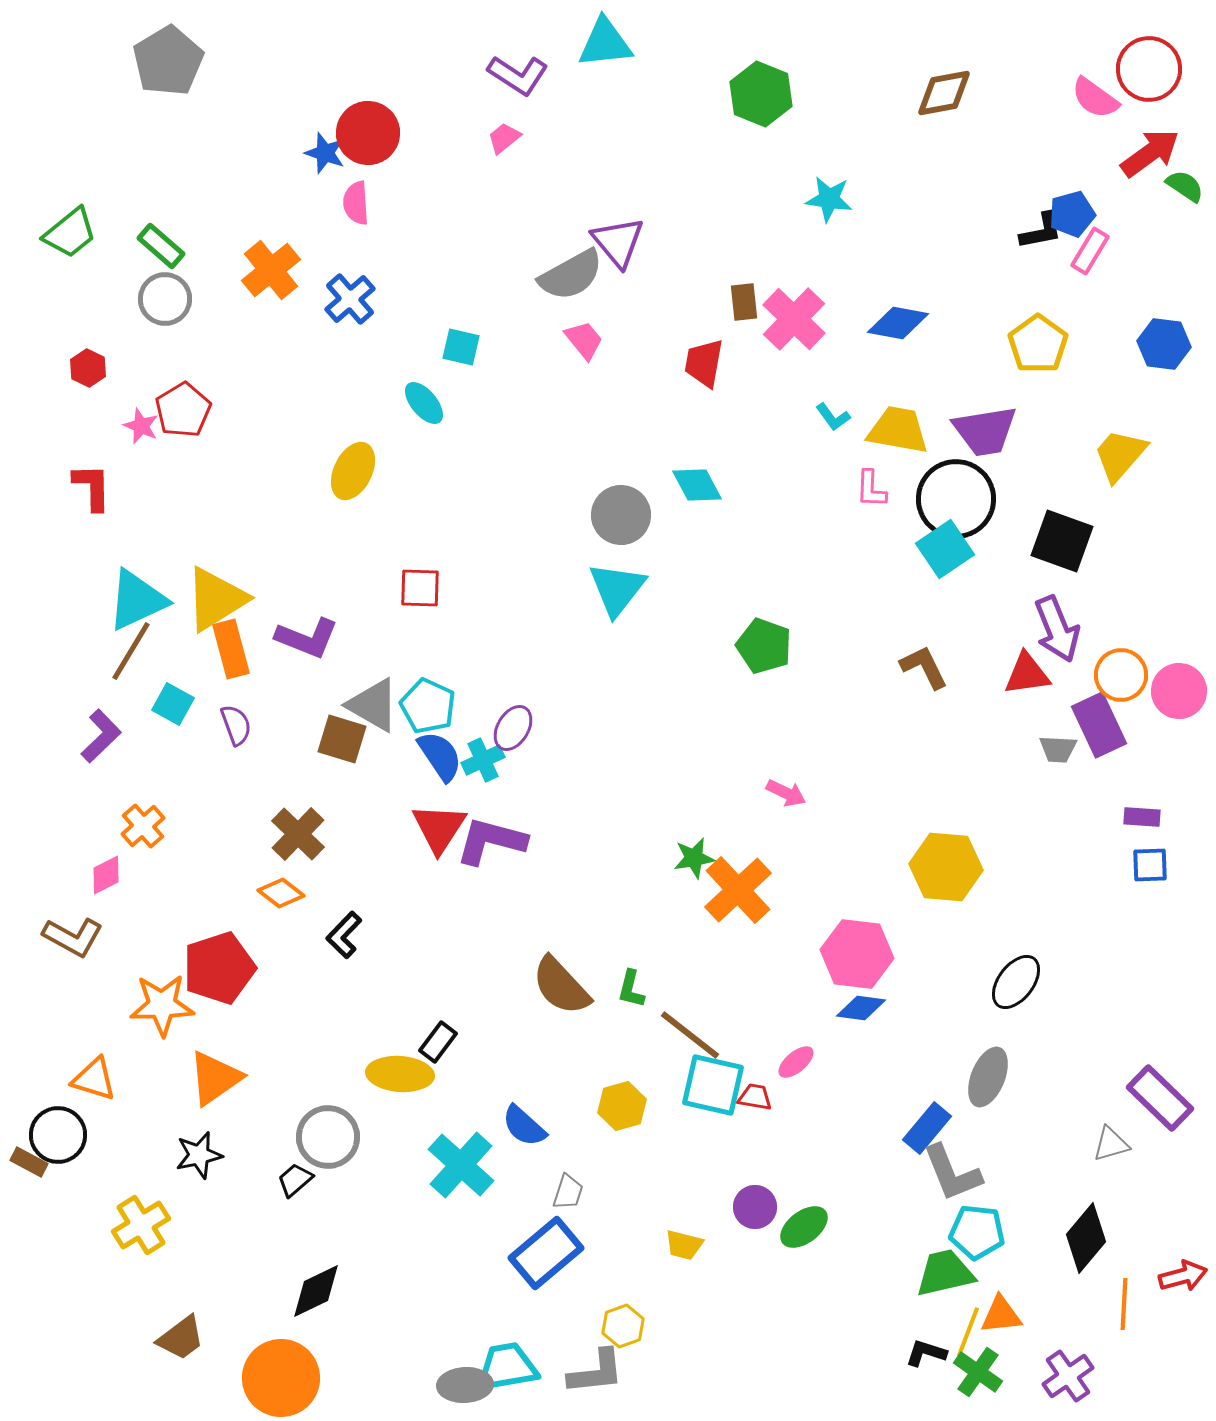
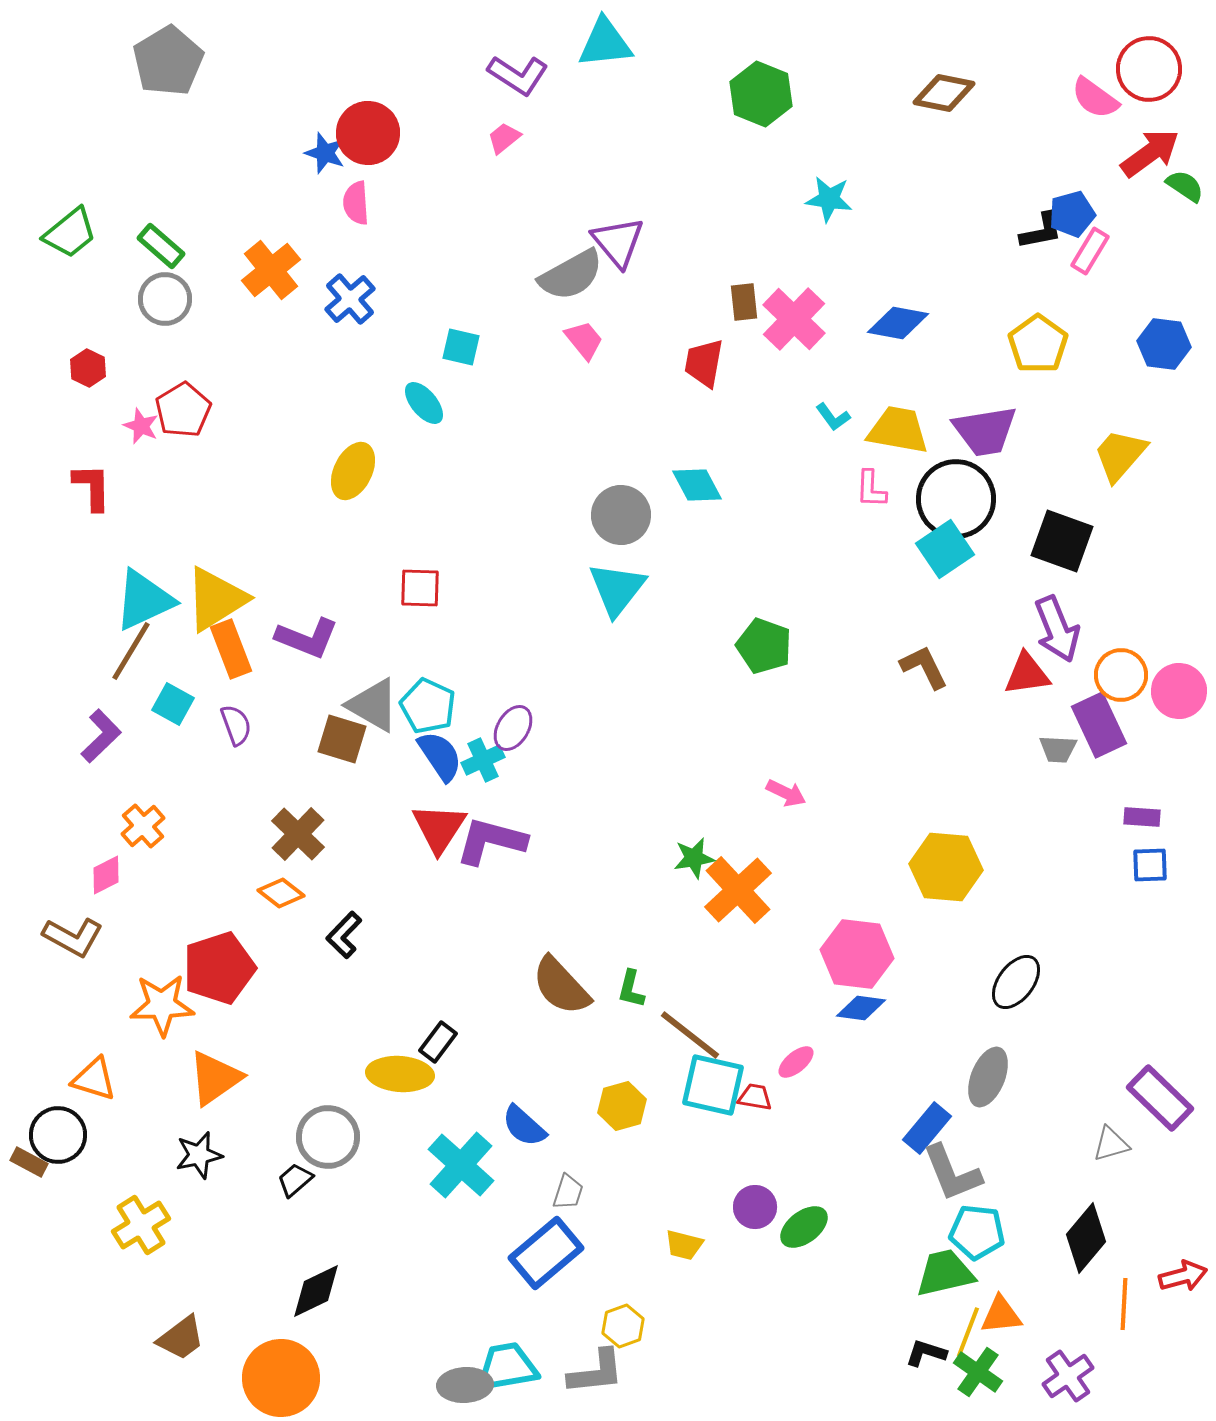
brown diamond at (944, 93): rotated 22 degrees clockwise
cyan triangle at (137, 600): moved 7 px right
orange rectangle at (231, 649): rotated 6 degrees counterclockwise
